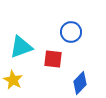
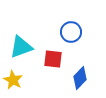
blue diamond: moved 5 px up
